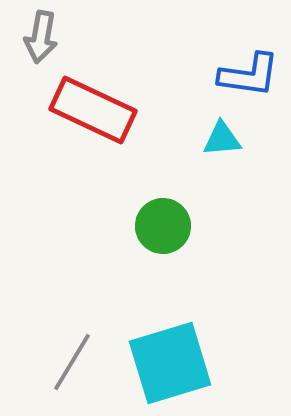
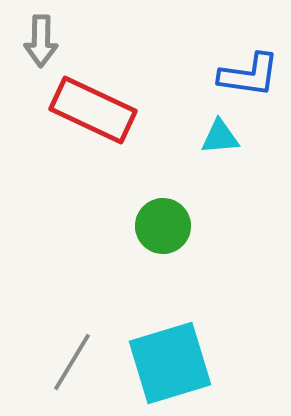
gray arrow: moved 4 px down; rotated 9 degrees counterclockwise
cyan triangle: moved 2 px left, 2 px up
